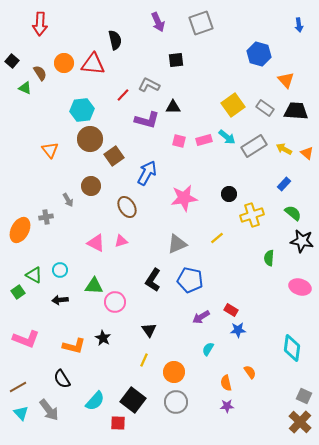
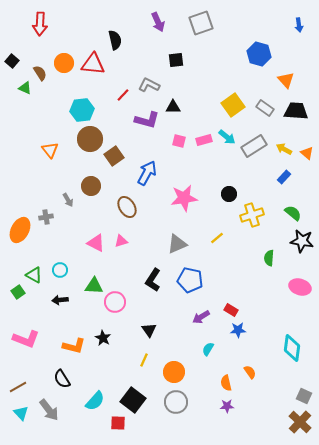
blue rectangle at (284, 184): moved 7 px up
